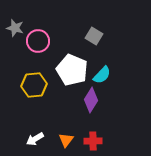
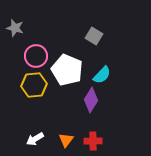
pink circle: moved 2 px left, 15 px down
white pentagon: moved 5 px left
